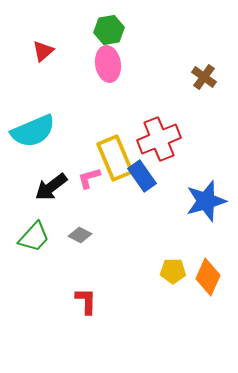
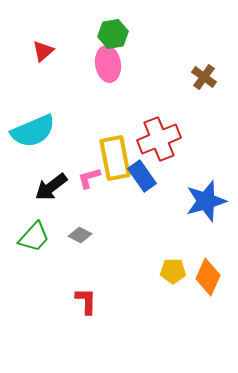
green hexagon: moved 4 px right, 4 px down
yellow rectangle: rotated 12 degrees clockwise
